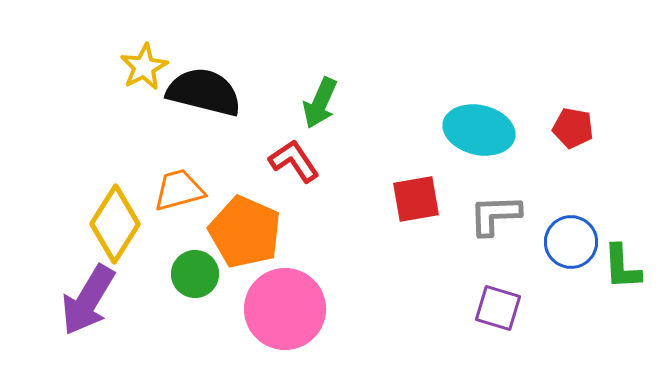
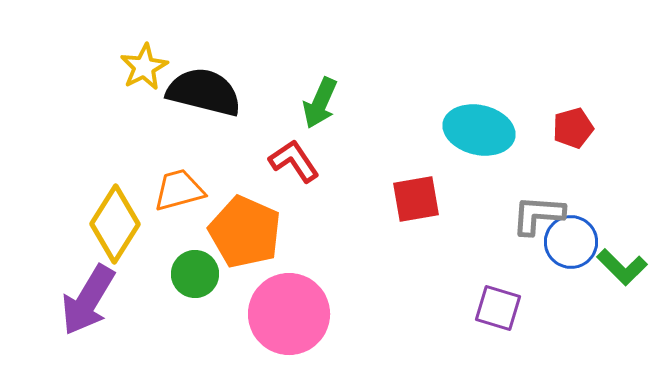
red pentagon: rotated 27 degrees counterclockwise
gray L-shape: moved 43 px right; rotated 6 degrees clockwise
green L-shape: rotated 42 degrees counterclockwise
pink circle: moved 4 px right, 5 px down
